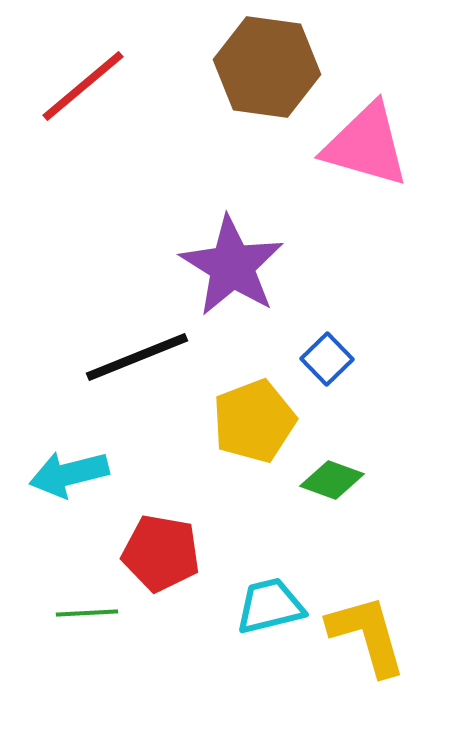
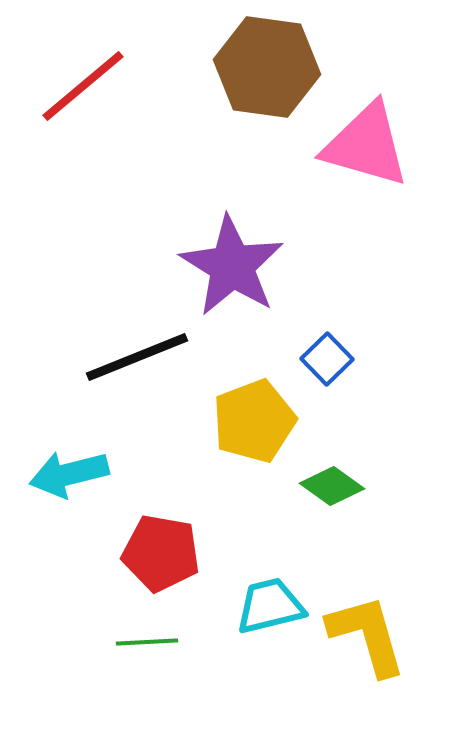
green diamond: moved 6 px down; rotated 16 degrees clockwise
green line: moved 60 px right, 29 px down
